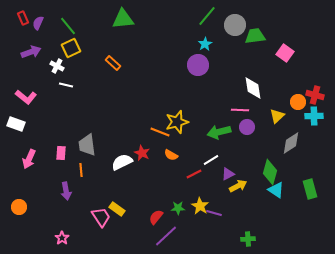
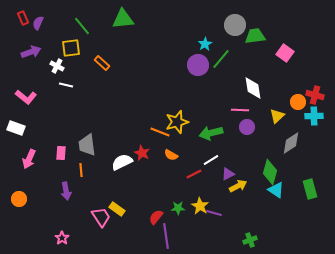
green line at (207, 16): moved 14 px right, 43 px down
green line at (68, 26): moved 14 px right
yellow square at (71, 48): rotated 18 degrees clockwise
orange rectangle at (113, 63): moved 11 px left
white rectangle at (16, 124): moved 4 px down
green arrow at (219, 132): moved 8 px left, 1 px down
orange circle at (19, 207): moved 8 px up
purple line at (166, 236): rotated 55 degrees counterclockwise
green cross at (248, 239): moved 2 px right, 1 px down; rotated 16 degrees counterclockwise
